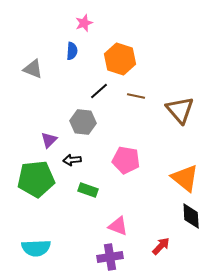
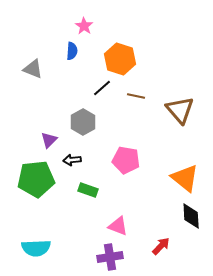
pink star: moved 3 px down; rotated 18 degrees counterclockwise
black line: moved 3 px right, 3 px up
gray hexagon: rotated 25 degrees clockwise
